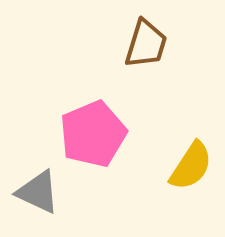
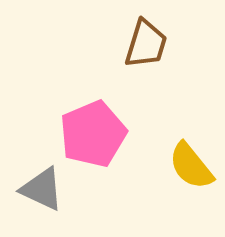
yellow semicircle: rotated 108 degrees clockwise
gray triangle: moved 4 px right, 3 px up
